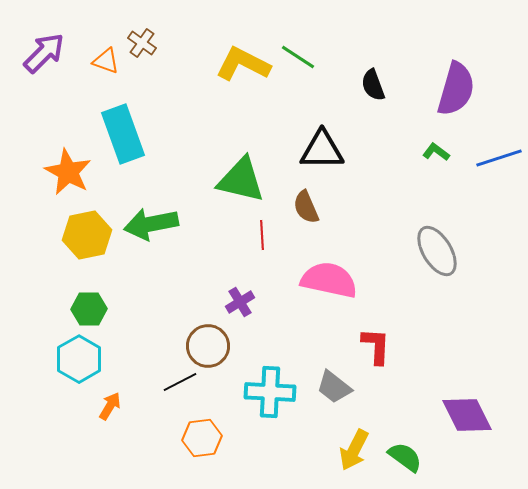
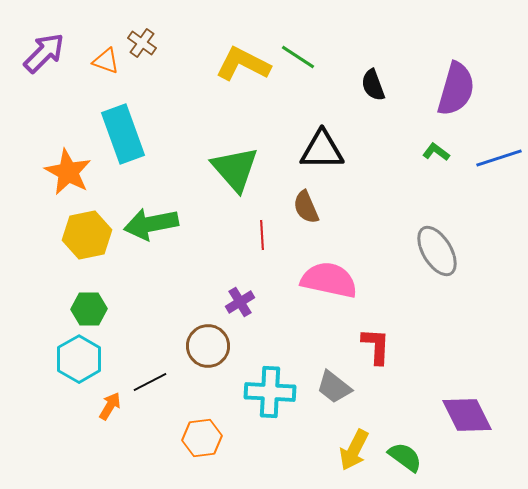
green triangle: moved 6 px left, 11 px up; rotated 36 degrees clockwise
black line: moved 30 px left
